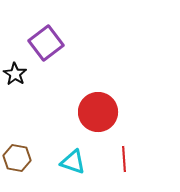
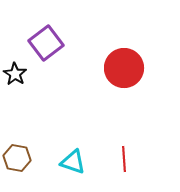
red circle: moved 26 px right, 44 px up
